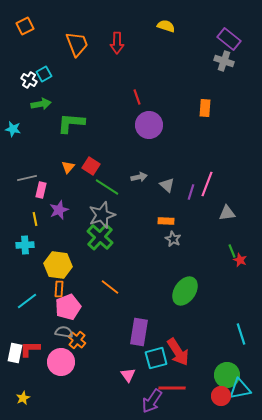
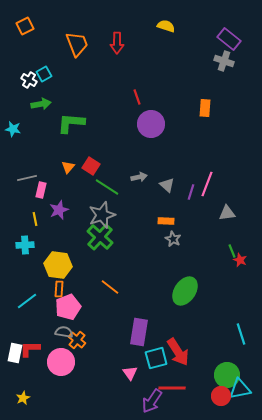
purple circle at (149, 125): moved 2 px right, 1 px up
pink triangle at (128, 375): moved 2 px right, 2 px up
